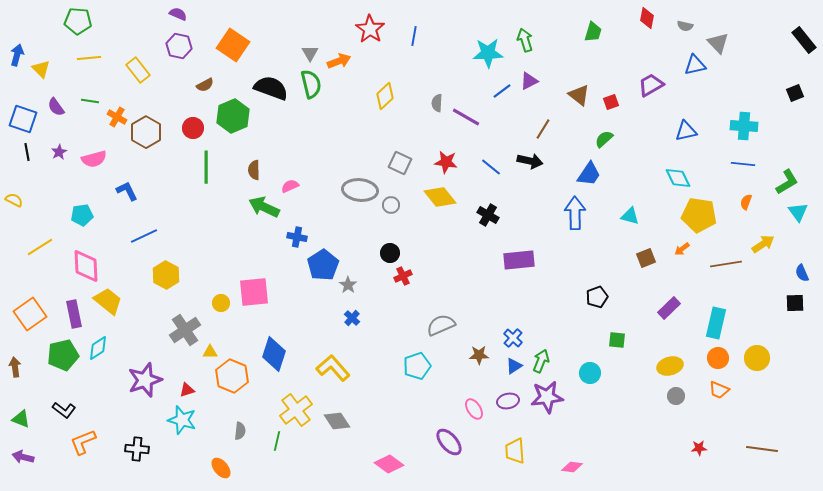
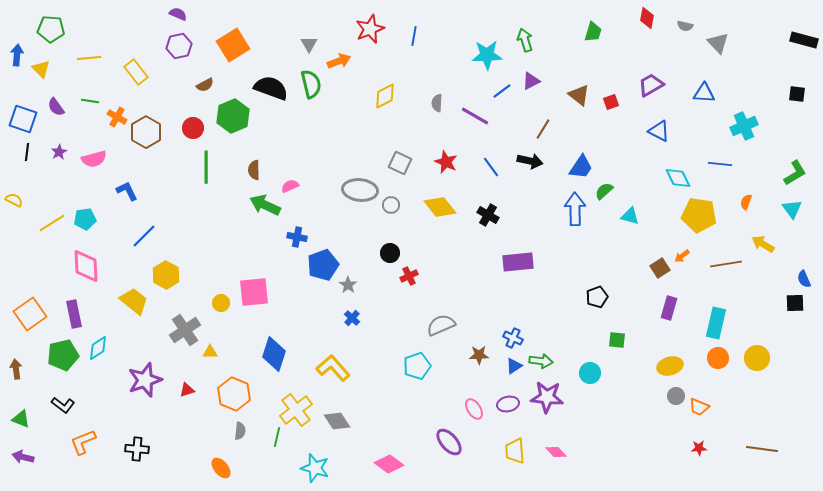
green pentagon at (78, 21): moved 27 px left, 8 px down
red star at (370, 29): rotated 16 degrees clockwise
black rectangle at (804, 40): rotated 36 degrees counterclockwise
orange square at (233, 45): rotated 24 degrees clockwise
purple hexagon at (179, 46): rotated 25 degrees counterclockwise
gray triangle at (310, 53): moved 1 px left, 9 px up
cyan star at (488, 53): moved 1 px left, 2 px down
blue arrow at (17, 55): rotated 10 degrees counterclockwise
blue triangle at (695, 65): moved 9 px right, 28 px down; rotated 15 degrees clockwise
yellow rectangle at (138, 70): moved 2 px left, 2 px down
purple triangle at (529, 81): moved 2 px right
black square at (795, 93): moved 2 px right, 1 px down; rotated 30 degrees clockwise
yellow diamond at (385, 96): rotated 16 degrees clockwise
purple line at (466, 117): moved 9 px right, 1 px up
cyan cross at (744, 126): rotated 28 degrees counterclockwise
blue triangle at (686, 131): moved 27 px left; rotated 40 degrees clockwise
green semicircle at (604, 139): moved 52 px down
black line at (27, 152): rotated 18 degrees clockwise
red star at (446, 162): rotated 15 degrees clockwise
blue line at (743, 164): moved 23 px left
blue line at (491, 167): rotated 15 degrees clockwise
blue trapezoid at (589, 174): moved 8 px left, 7 px up
green L-shape at (787, 182): moved 8 px right, 9 px up
yellow diamond at (440, 197): moved 10 px down
green arrow at (264, 207): moved 1 px right, 2 px up
cyan triangle at (798, 212): moved 6 px left, 3 px up
blue arrow at (575, 213): moved 4 px up
cyan pentagon at (82, 215): moved 3 px right, 4 px down
blue line at (144, 236): rotated 20 degrees counterclockwise
yellow arrow at (763, 244): rotated 115 degrees counterclockwise
yellow line at (40, 247): moved 12 px right, 24 px up
orange arrow at (682, 249): moved 7 px down
brown square at (646, 258): moved 14 px right, 10 px down; rotated 12 degrees counterclockwise
purple rectangle at (519, 260): moved 1 px left, 2 px down
blue pentagon at (323, 265): rotated 12 degrees clockwise
blue semicircle at (802, 273): moved 2 px right, 6 px down
red cross at (403, 276): moved 6 px right
yellow trapezoid at (108, 301): moved 26 px right
purple rectangle at (669, 308): rotated 30 degrees counterclockwise
blue cross at (513, 338): rotated 18 degrees counterclockwise
green arrow at (541, 361): rotated 75 degrees clockwise
brown arrow at (15, 367): moved 1 px right, 2 px down
orange hexagon at (232, 376): moved 2 px right, 18 px down
orange trapezoid at (719, 390): moved 20 px left, 17 px down
purple star at (547, 397): rotated 12 degrees clockwise
purple ellipse at (508, 401): moved 3 px down
black L-shape at (64, 410): moved 1 px left, 5 px up
cyan star at (182, 420): moved 133 px right, 48 px down
green line at (277, 441): moved 4 px up
pink diamond at (572, 467): moved 16 px left, 15 px up; rotated 40 degrees clockwise
